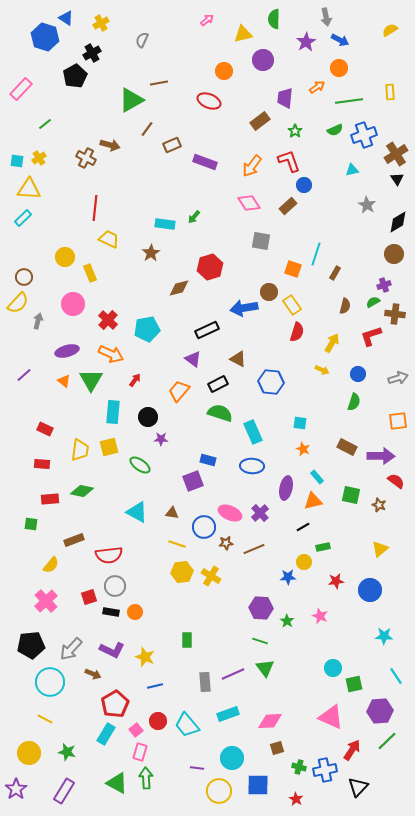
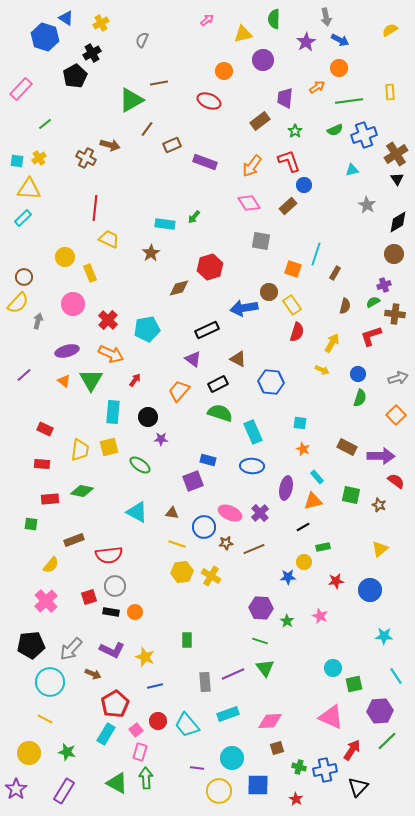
green semicircle at (354, 402): moved 6 px right, 4 px up
orange square at (398, 421): moved 2 px left, 6 px up; rotated 36 degrees counterclockwise
